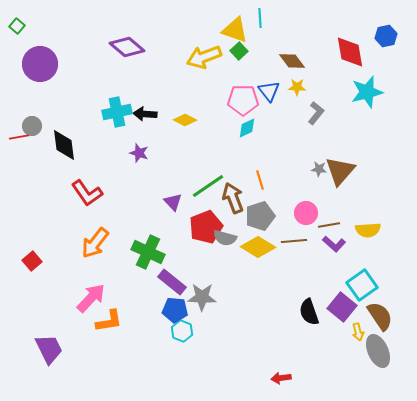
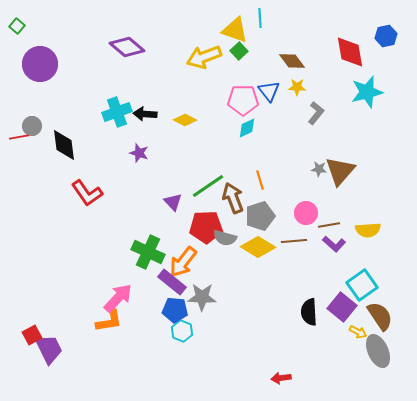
cyan cross at (117, 112): rotated 8 degrees counterclockwise
red pentagon at (206, 227): rotated 20 degrees clockwise
orange arrow at (95, 243): moved 88 px right, 19 px down
red square at (32, 261): moved 74 px down; rotated 12 degrees clockwise
pink arrow at (91, 298): moved 27 px right
black semicircle at (309, 312): rotated 16 degrees clockwise
yellow arrow at (358, 332): rotated 48 degrees counterclockwise
